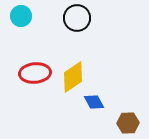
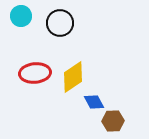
black circle: moved 17 px left, 5 px down
brown hexagon: moved 15 px left, 2 px up
